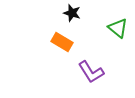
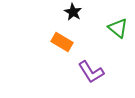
black star: moved 1 px right, 1 px up; rotated 12 degrees clockwise
